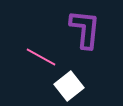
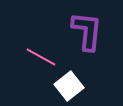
purple L-shape: moved 2 px right, 2 px down
